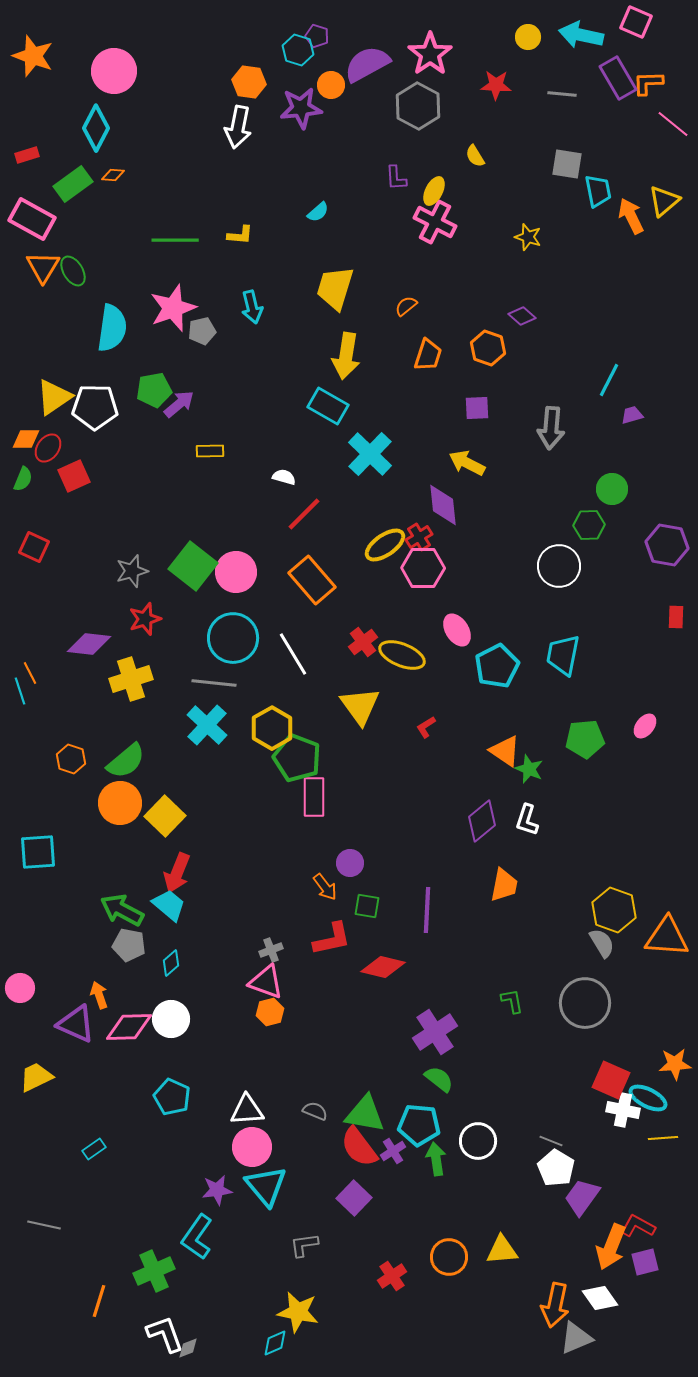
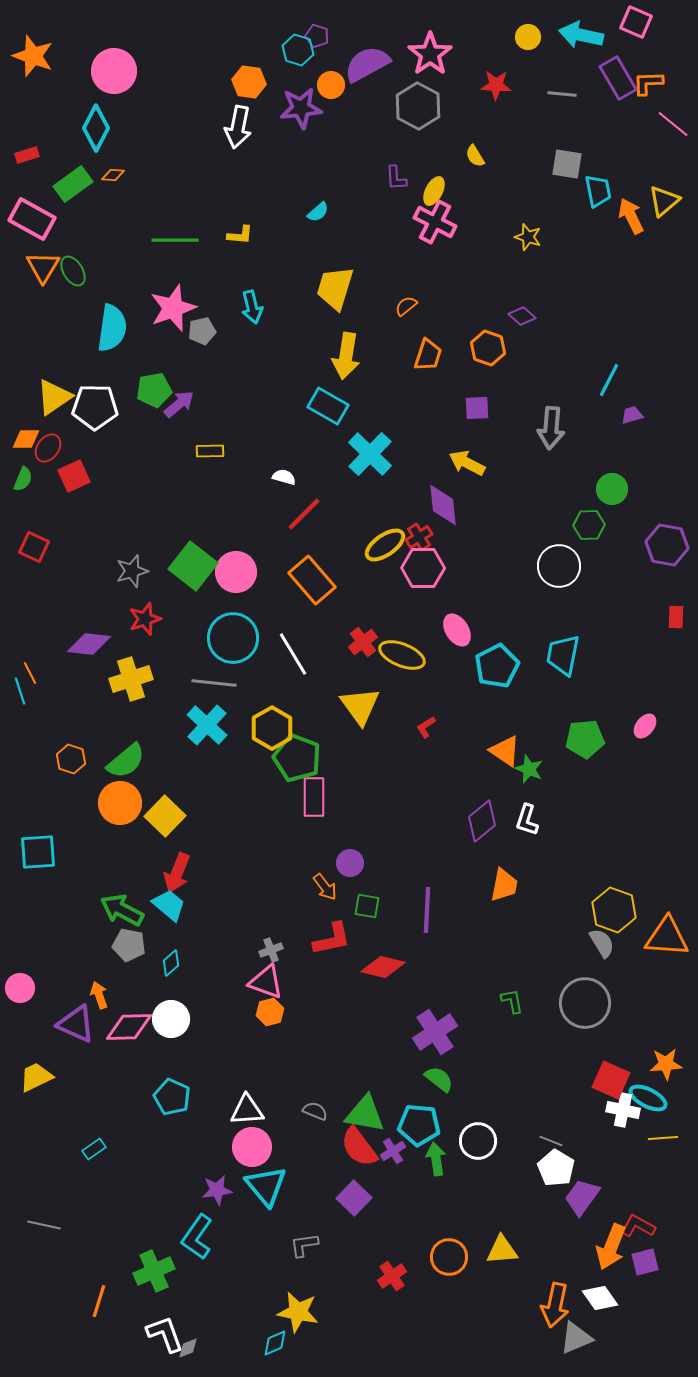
orange star at (675, 1064): moved 9 px left
